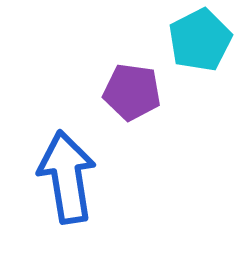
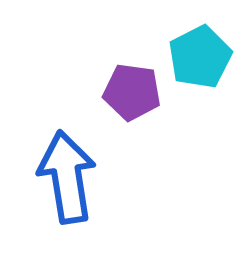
cyan pentagon: moved 17 px down
